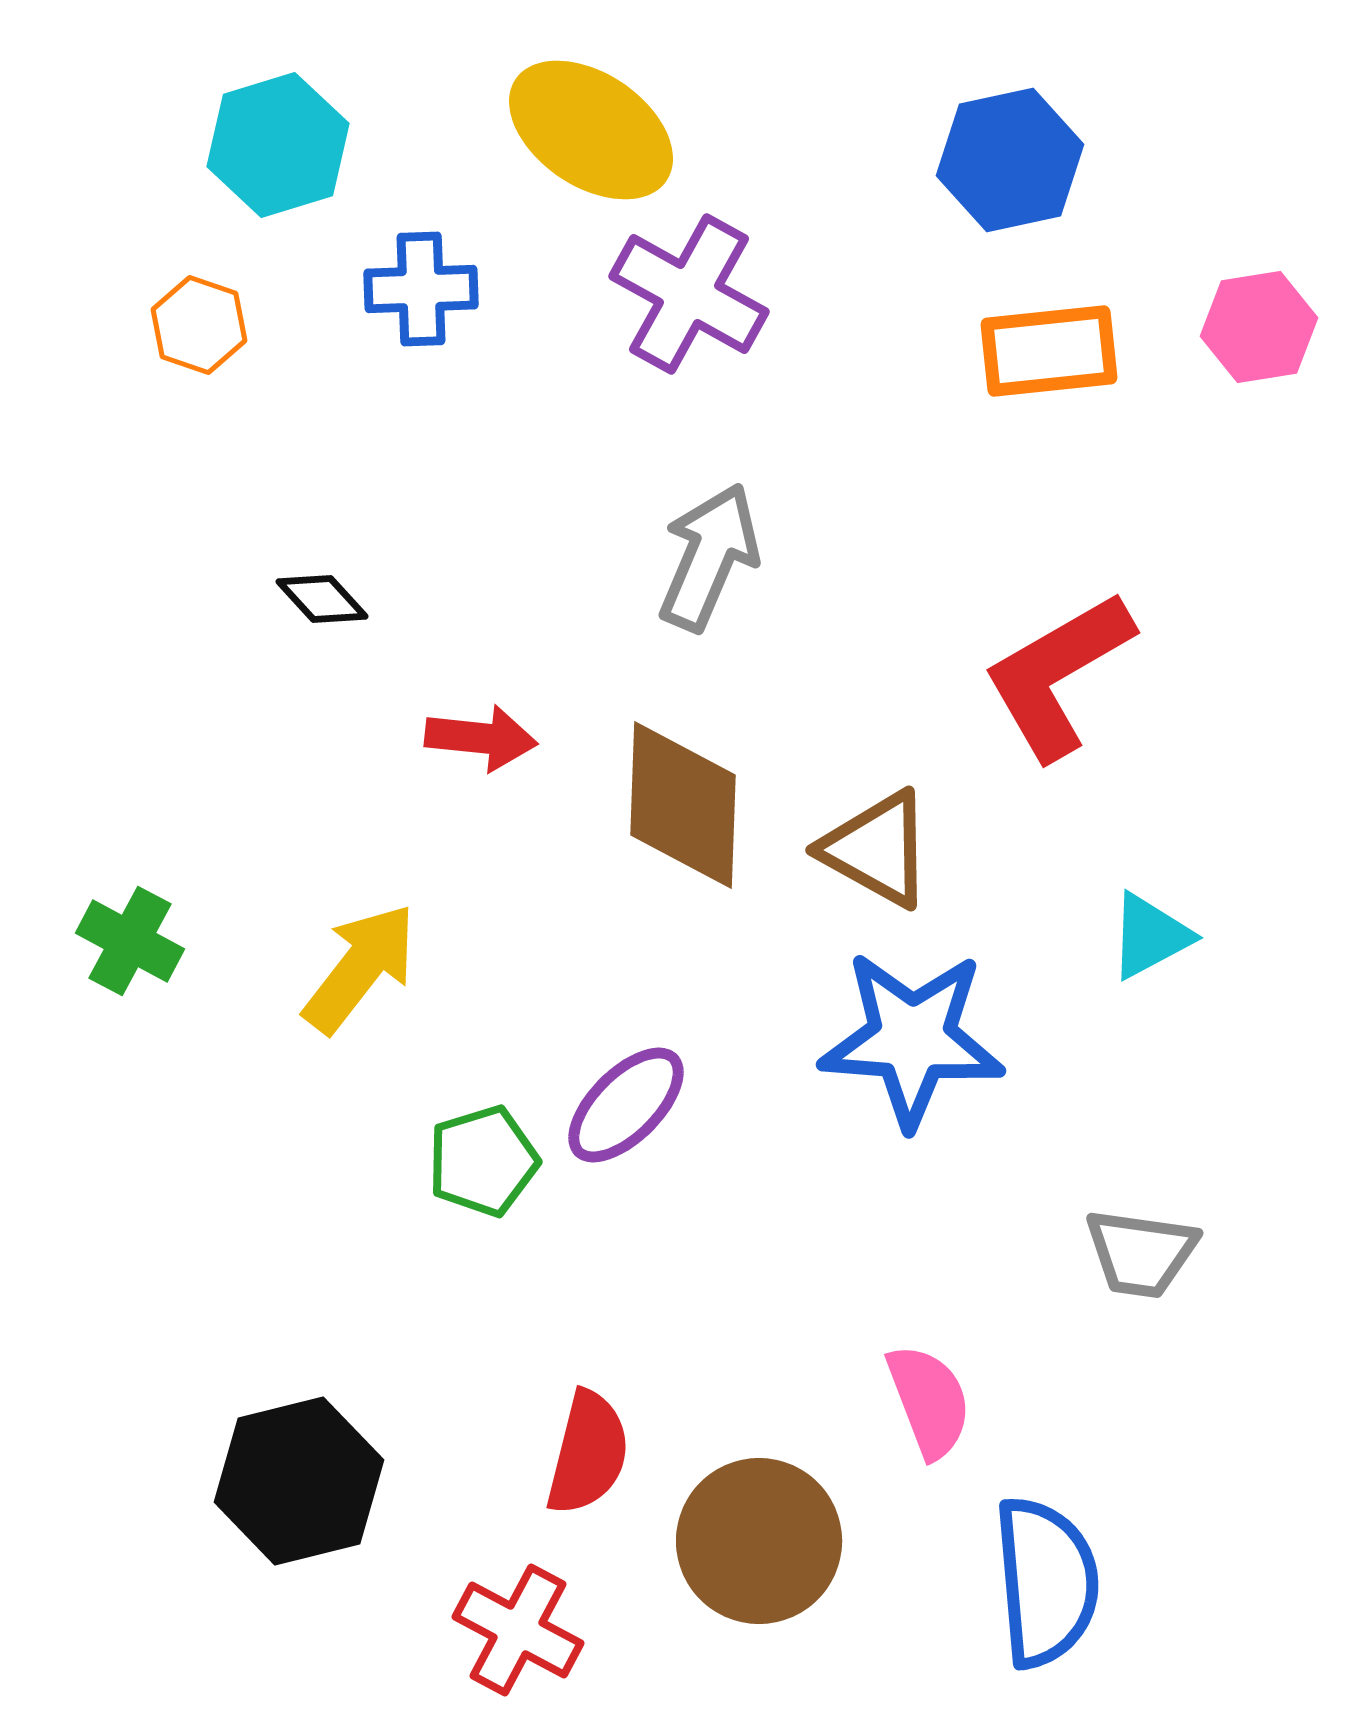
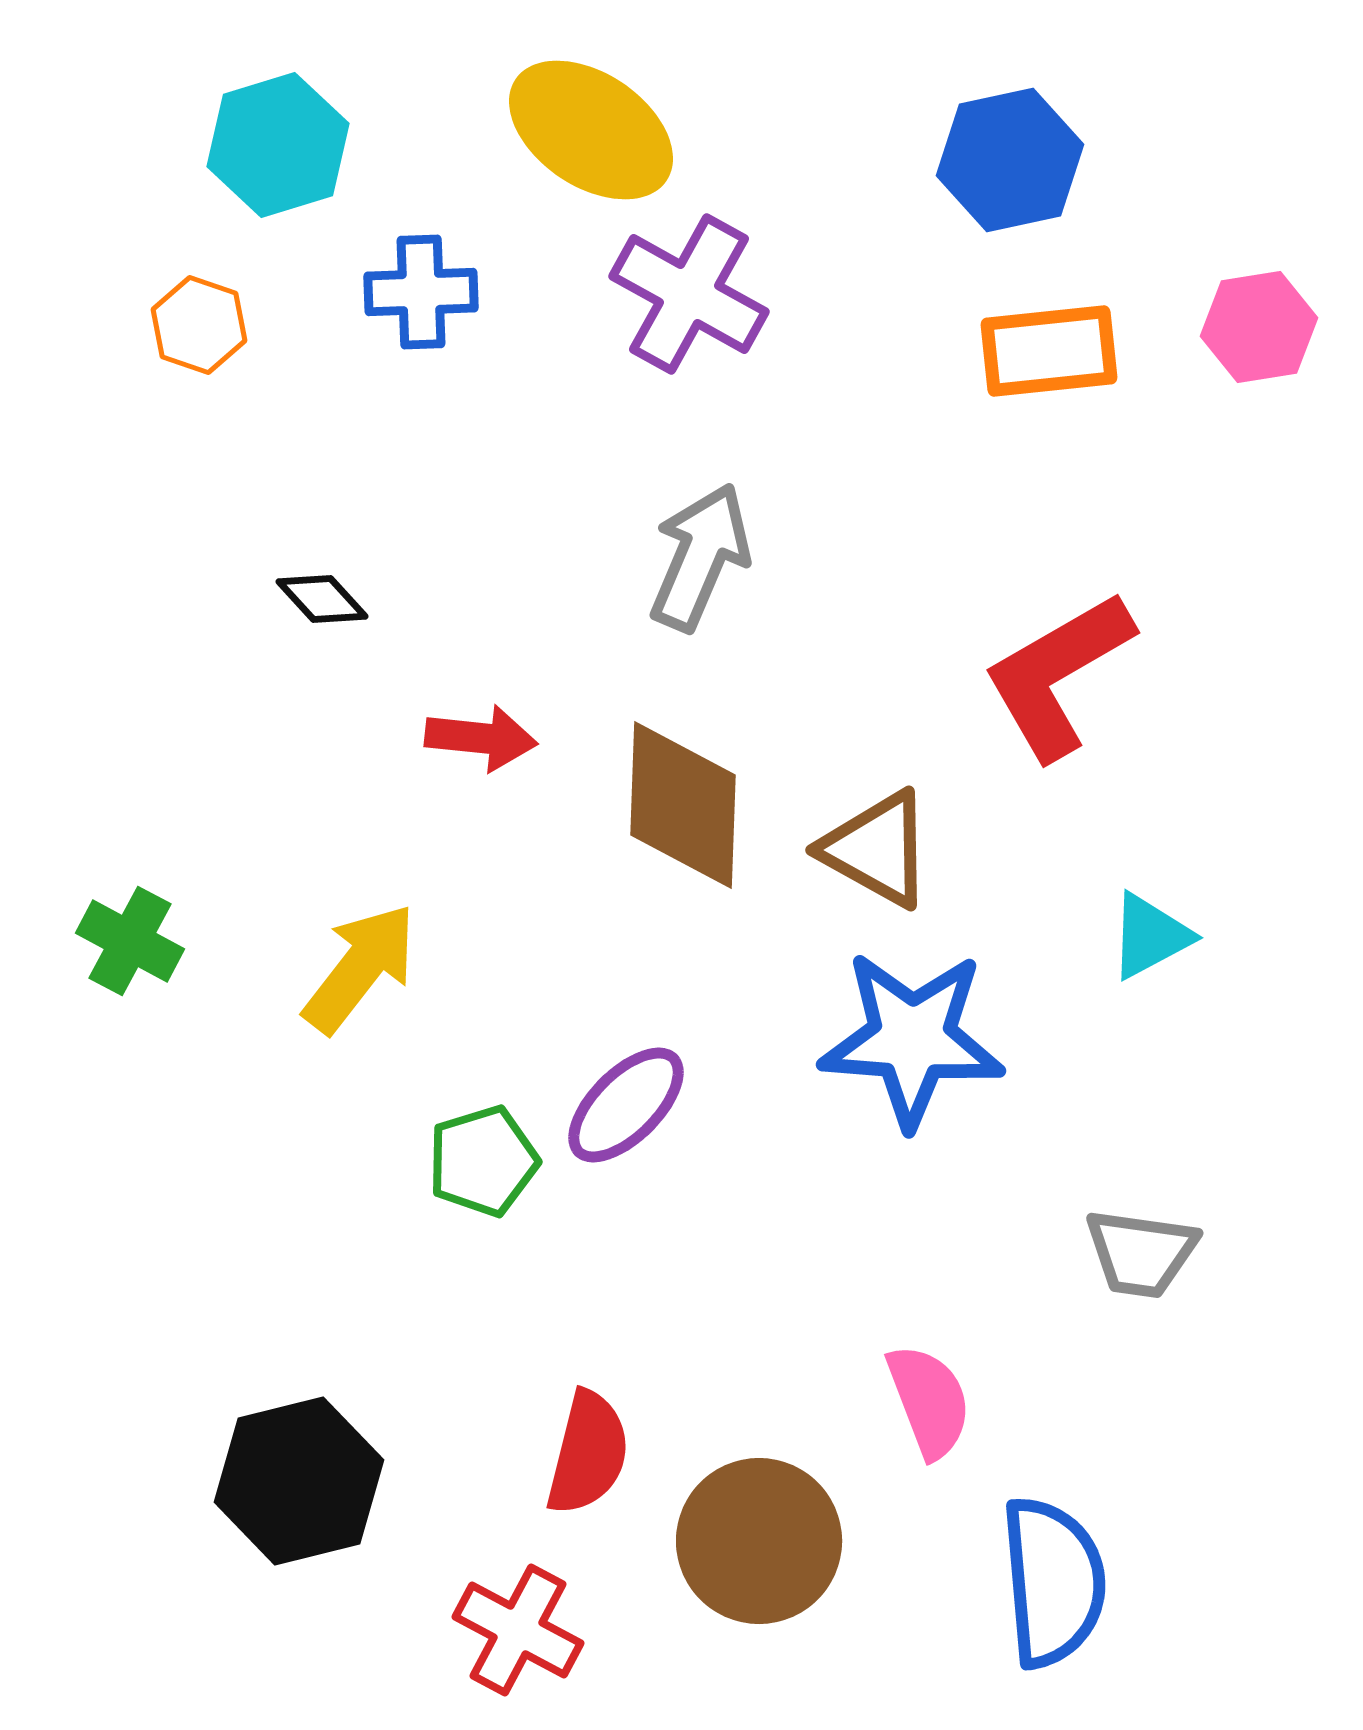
blue cross: moved 3 px down
gray arrow: moved 9 px left
blue semicircle: moved 7 px right
